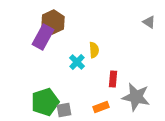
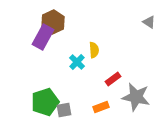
red rectangle: rotated 49 degrees clockwise
